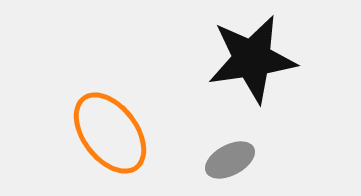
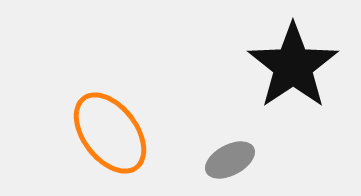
black star: moved 41 px right, 7 px down; rotated 26 degrees counterclockwise
